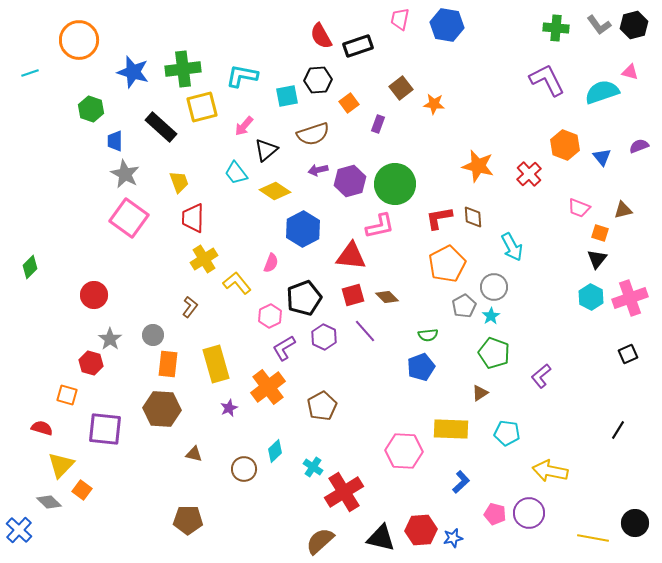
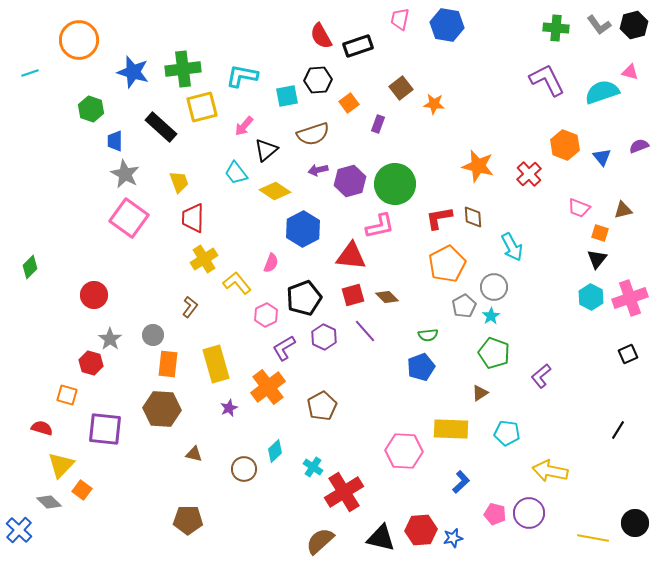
pink hexagon at (270, 316): moved 4 px left, 1 px up
